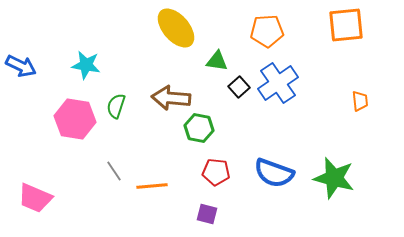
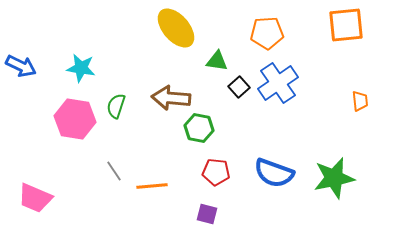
orange pentagon: moved 2 px down
cyan star: moved 5 px left, 3 px down
green star: rotated 27 degrees counterclockwise
